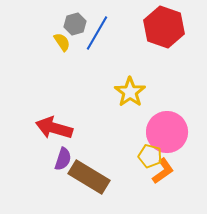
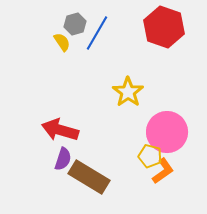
yellow star: moved 2 px left
red arrow: moved 6 px right, 2 px down
